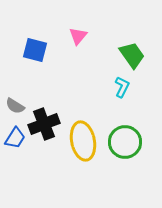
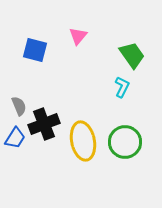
gray semicircle: moved 4 px right; rotated 144 degrees counterclockwise
